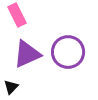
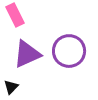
pink rectangle: moved 2 px left
purple circle: moved 1 px right, 1 px up
